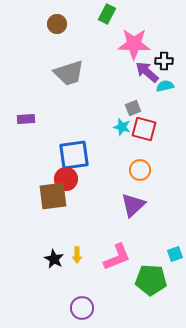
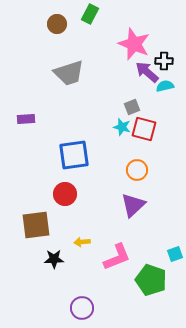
green rectangle: moved 17 px left
pink star: rotated 20 degrees clockwise
gray square: moved 1 px left, 1 px up
orange circle: moved 3 px left
red circle: moved 1 px left, 15 px down
brown square: moved 17 px left, 29 px down
yellow arrow: moved 5 px right, 13 px up; rotated 84 degrees clockwise
black star: rotated 30 degrees counterclockwise
green pentagon: rotated 16 degrees clockwise
